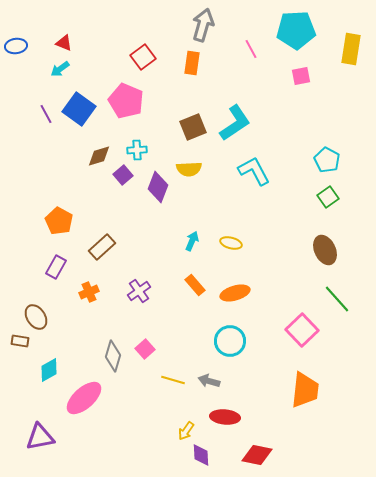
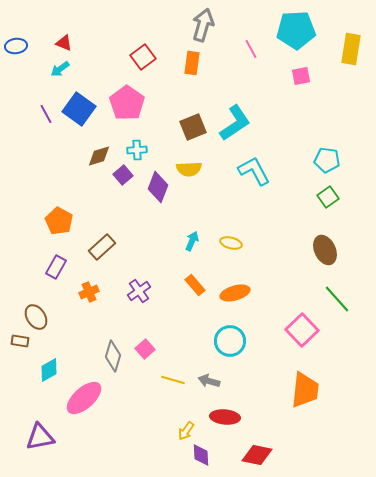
pink pentagon at (126, 101): moved 1 px right, 2 px down; rotated 12 degrees clockwise
cyan pentagon at (327, 160): rotated 20 degrees counterclockwise
